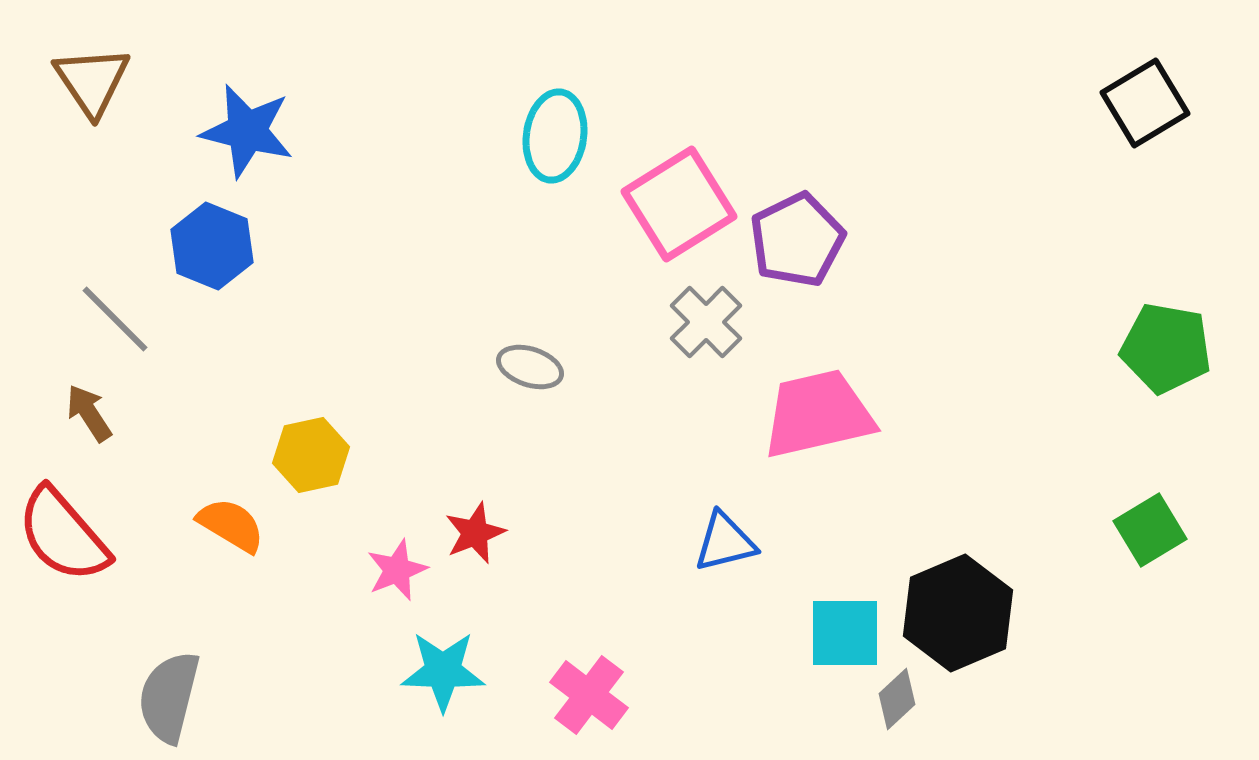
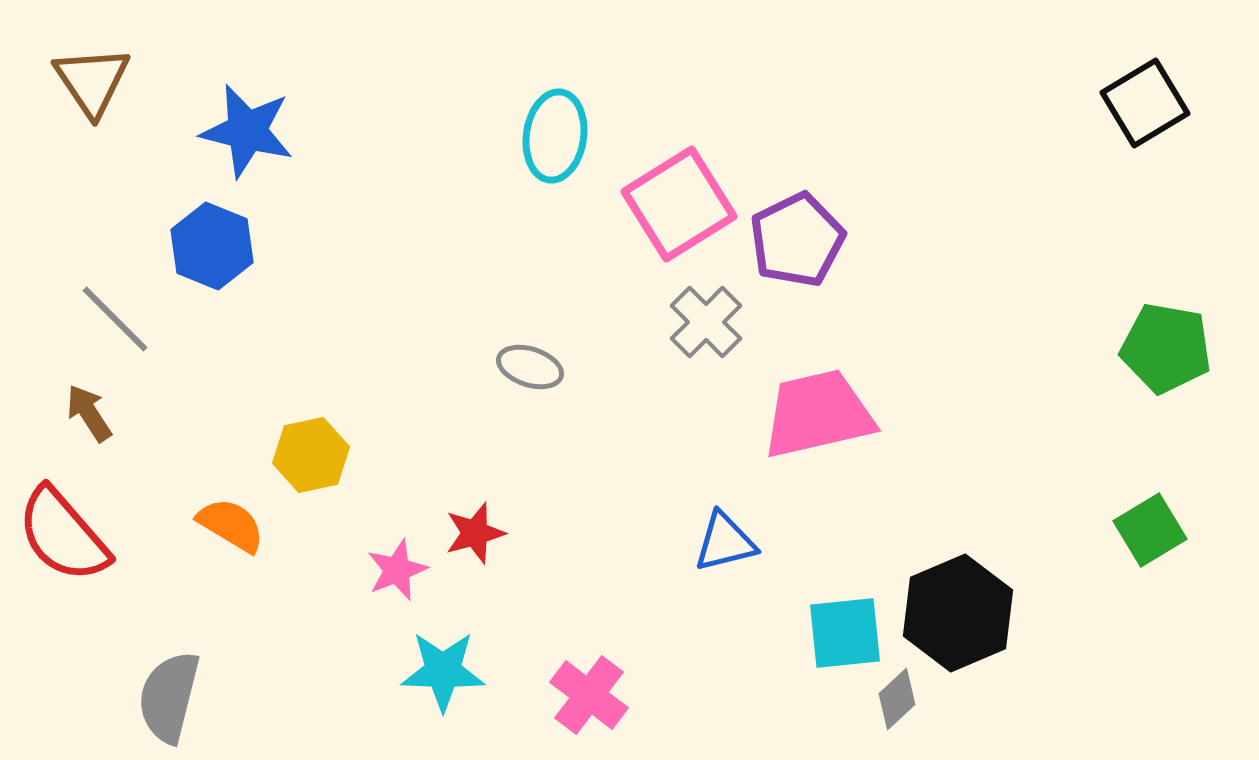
red star: rotated 6 degrees clockwise
cyan square: rotated 6 degrees counterclockwise
